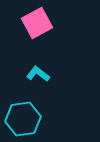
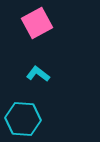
cyan hexagon: rotated 12 degrees clockwise
